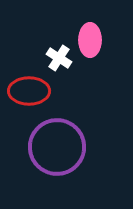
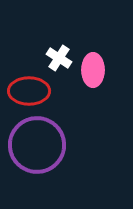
pink ellipse: moved 3 px right, 30 px down
purple circle: moved 20 px left, 2 px up
